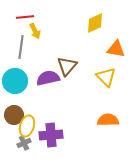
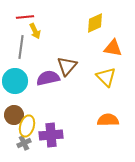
orange triangle: moved 3 px left, 1 px up
